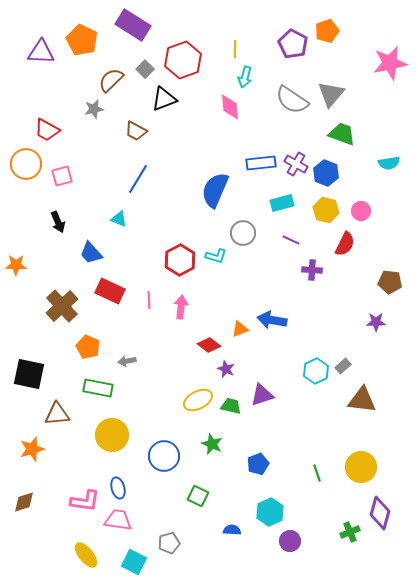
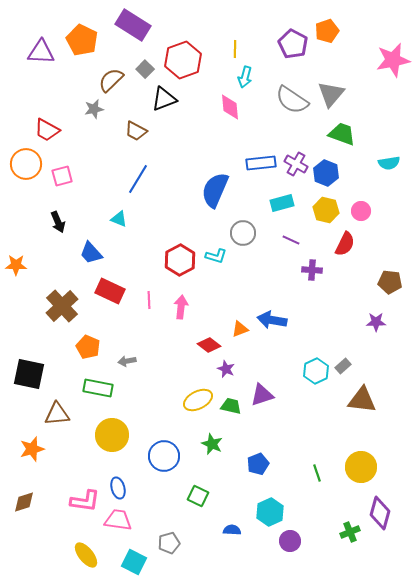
pink star at (390, 63): moved 3 px right, 3 px up
